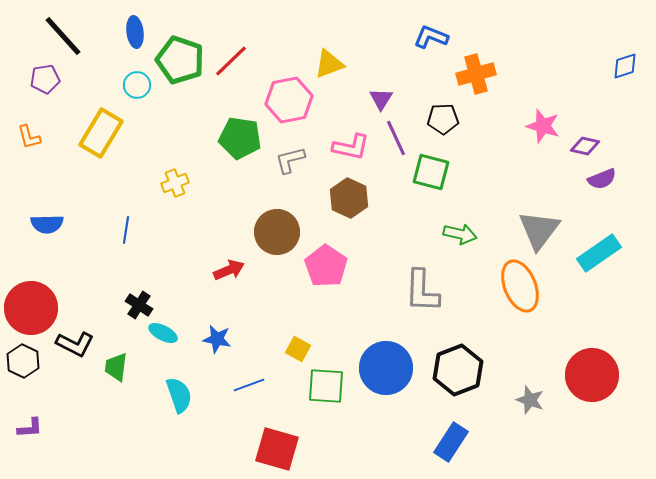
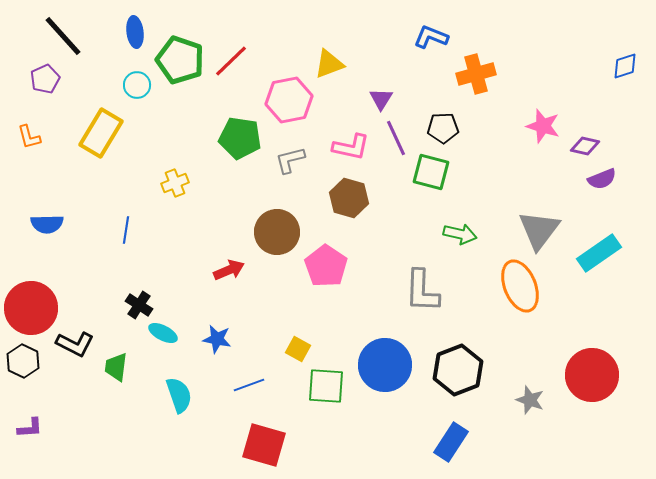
purple pentagon at (45, 79): rotated 16 degrees counterclockwise
black pentagon at (443, 119): moved 9 px down
brown hexagon at (349, 198): rotated 9 degrees counterclockwise
blue circle at (386, 368): moved 1 px left, 3 px up
red square at (277, 449): moved 13 px left, 4 px up
